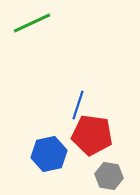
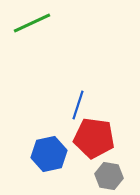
red pentagon: moved 2 px right, 3 px down
